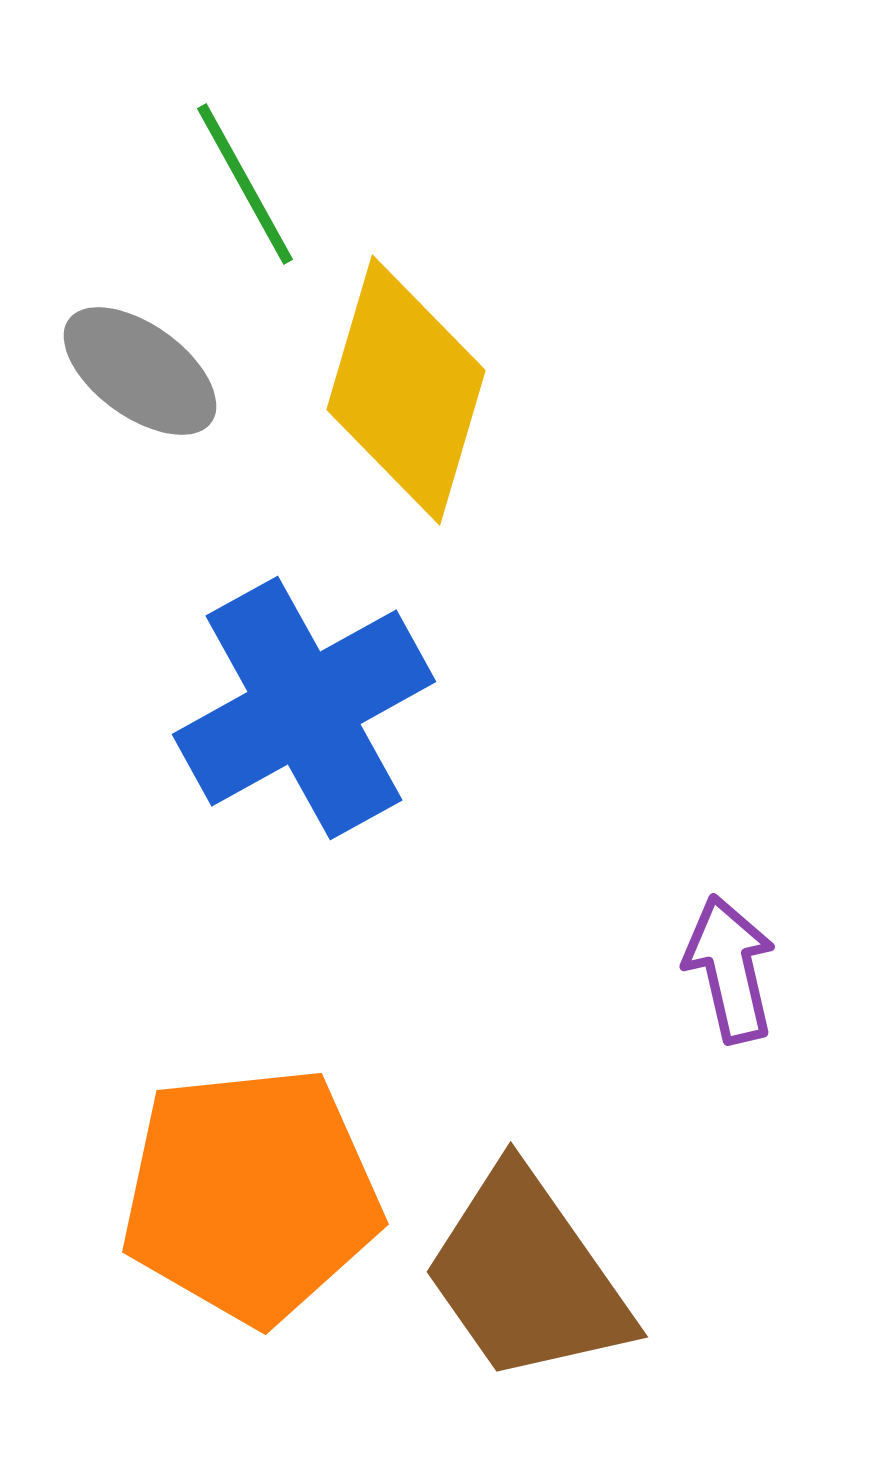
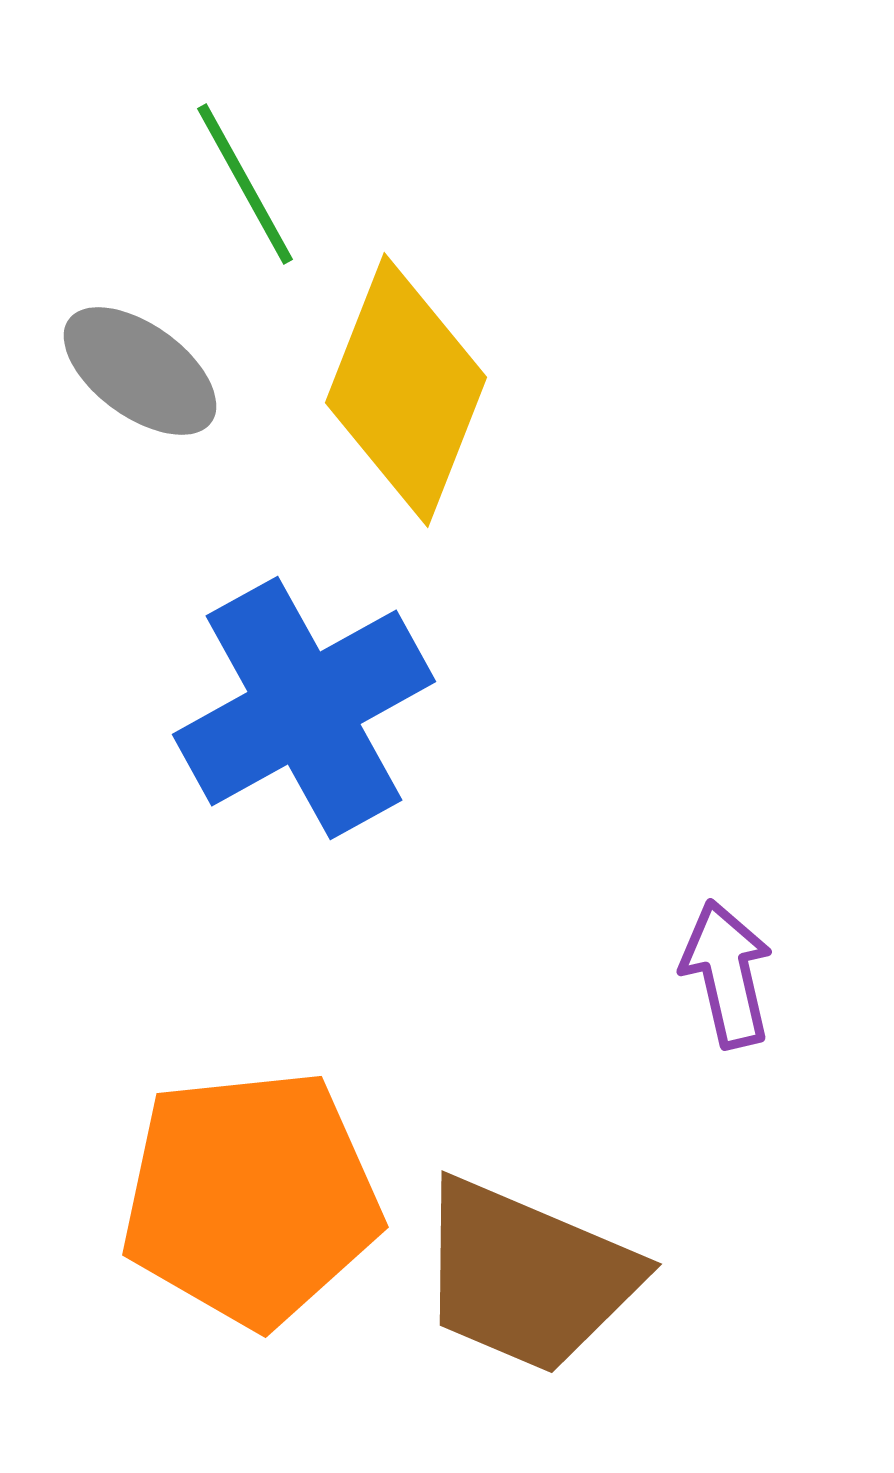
yellow diamond: rotated 5 degrees clockwise
purple arrow: moved 3 px left, 5 px down
orange pentagon: moved 3 px down
brown trapezoid: rotated 32 degrees counterclockwise
